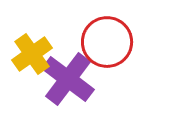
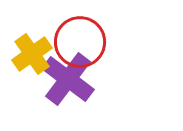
red circle: moved 27 px left
